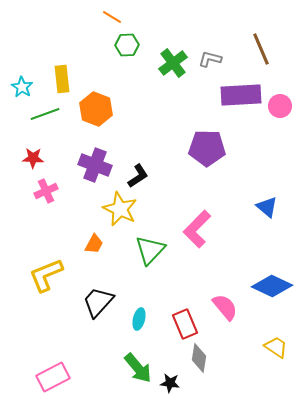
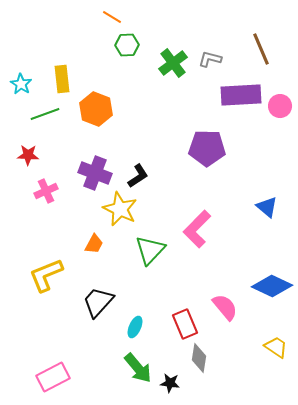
cyan star: moved 1 px left, 3 px up
red star: moved 5 px left, 3 px up
purple cross: moved 8 px down
cyan ellipse: moved 4 px left, 8 px down; rotated 10 degrees clockwise
